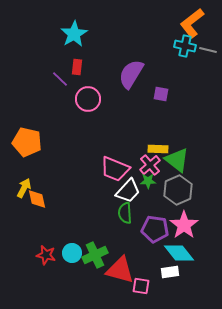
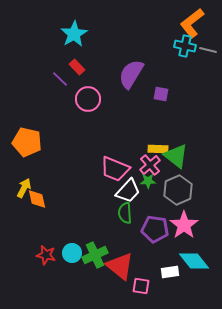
red rectangle: rotated 49 degrees counterclockwise
green triangle: moved 1 px left, 4 px up
cyan diamond: moved 15 px right, 8 px down
red triangle: moved 4 px up; rotated 24 degrees clockwise
